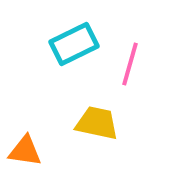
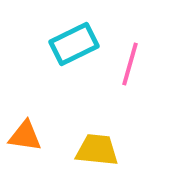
yellow trapezoid: moved 27 px down; rotated 6 degrees counterclockwise
orange triangle: moved 15 px up
